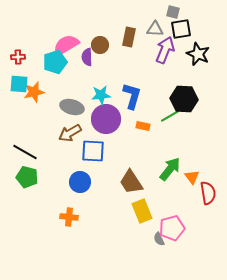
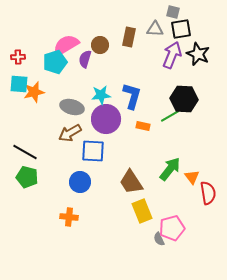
purple arrow: moved 7 px right, 5 px down
purple semicircle: moved 2 px left, 2 px down; rotated 18 degrees clockwise
